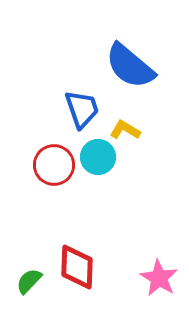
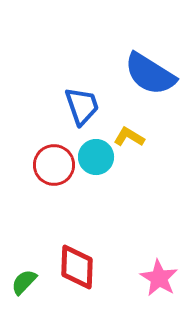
blue semicircle: moved 20 px right, 8 px down; rotated 8 degrees counterclockwise
blue trapezoid: moved 3 px up
yellow L-shape: moved 4 px right, 7 px down
cyan circle: moved 2 px left
green semicircle: moved 5 px left, 1 px down
